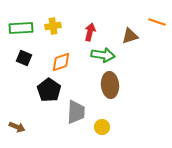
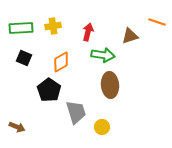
red arrow: moved 2 px left
orange diamond: rotated 10 degrees counterclockwise
gray trapezoid: rotated 20 degrees counterclockwise
